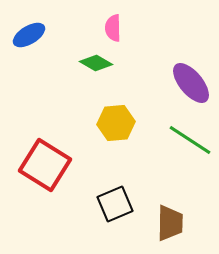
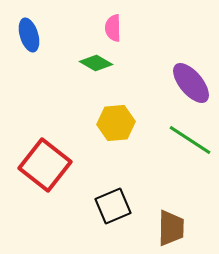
blue ellipse: rotated 76 degrees counterclockwise
red square: rotated 6 degrees clockwise
black square: moved 2 px left, 2 px down
brown trapezoid: moved 1 px right, 5 px down
